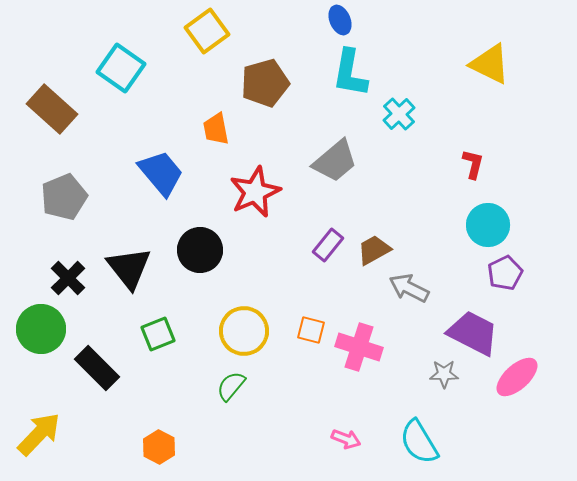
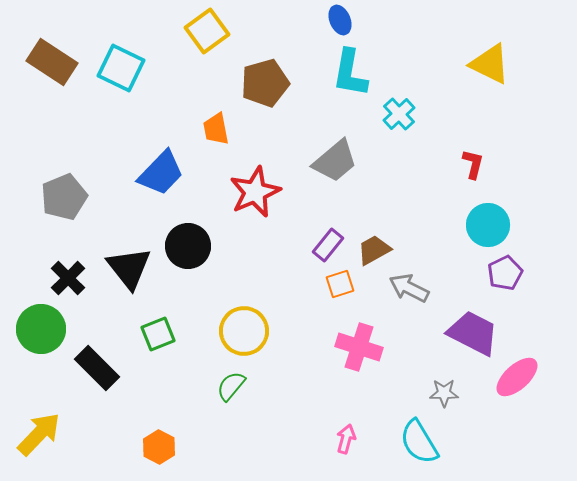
cyan square: rotated 9 degrees counterclockwise
brown rectangle: moved 47 px up; rotated 9 degrees counterclockwise
blue trapezoid: rotated 84 degrees clockwise
black circle: moved 12 px left, 4 px up
orange square: moved 29 px right, 46 px up; rotated 32 degrees counterclockwise
gray star: moved 19 px down
pink arrow: rotated 96 degrees counterclockwise
